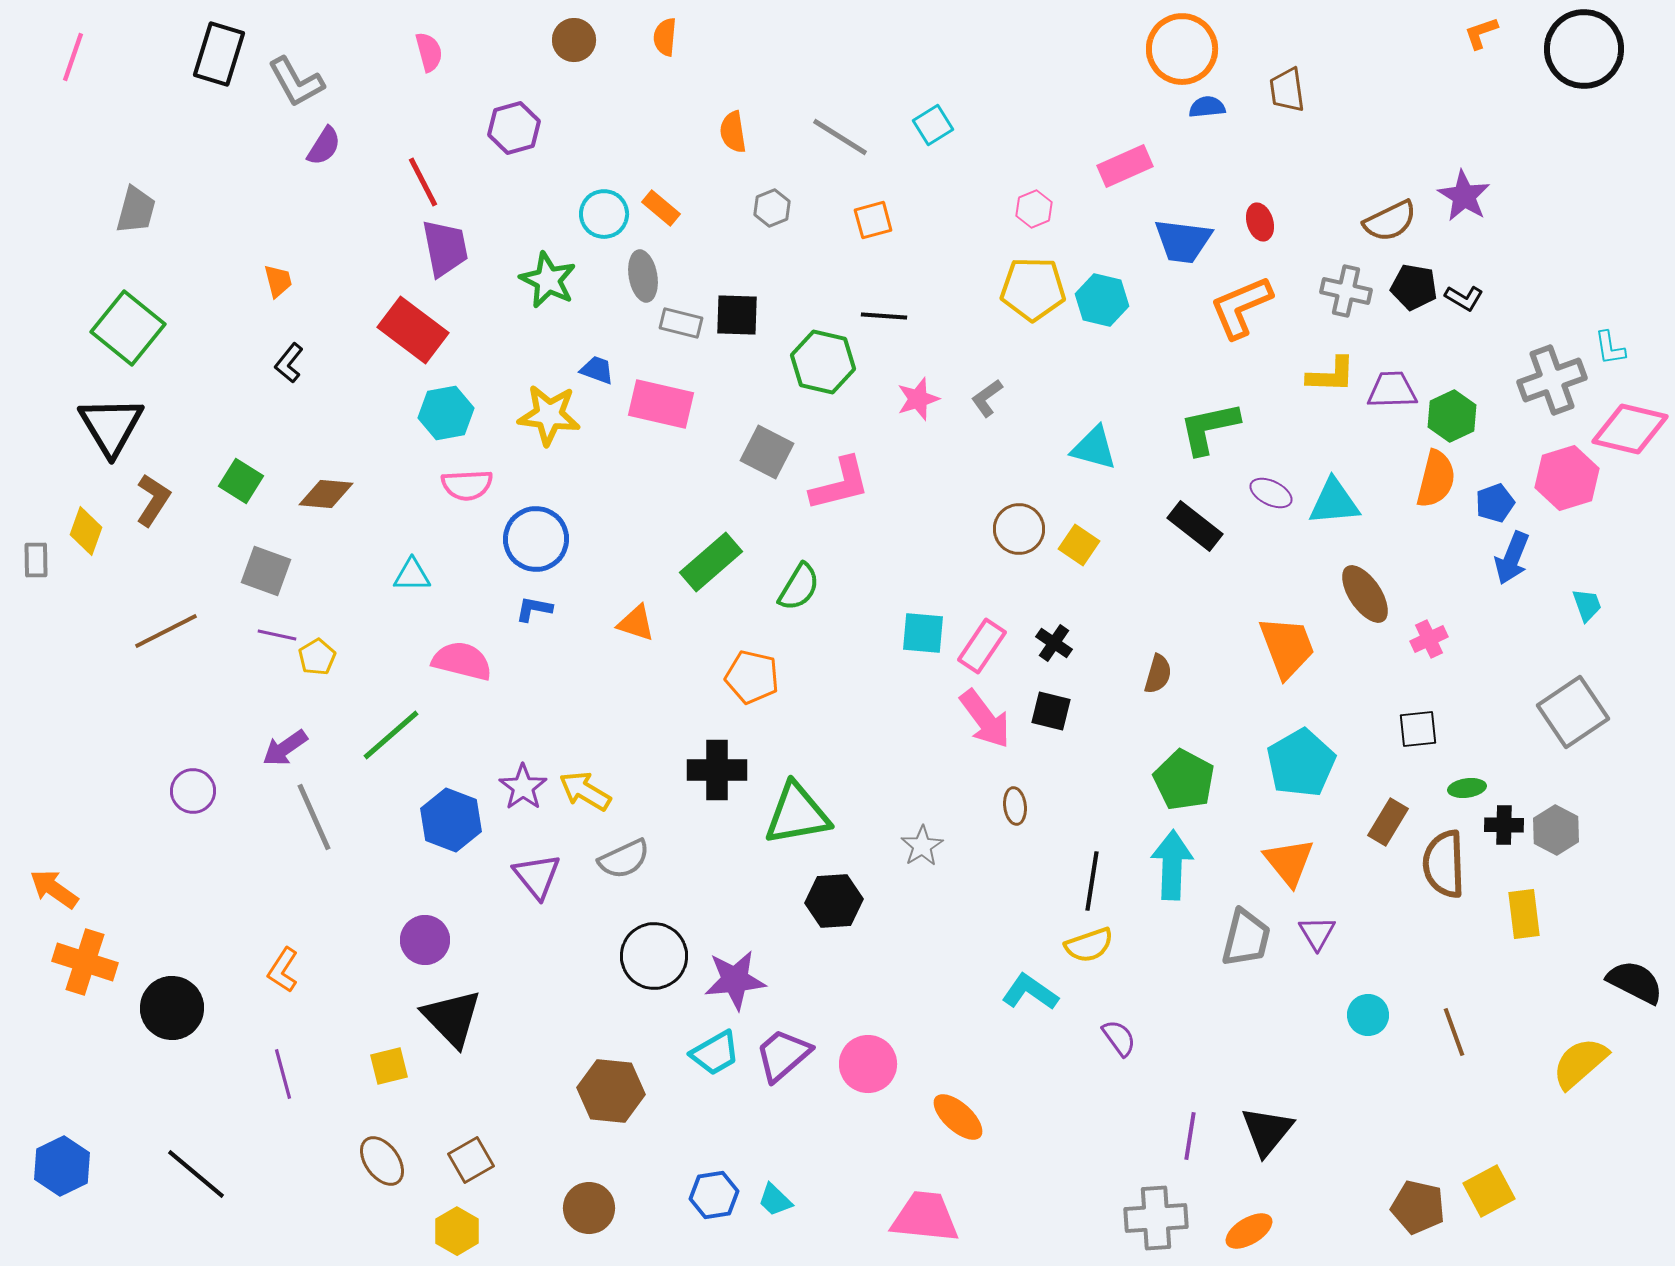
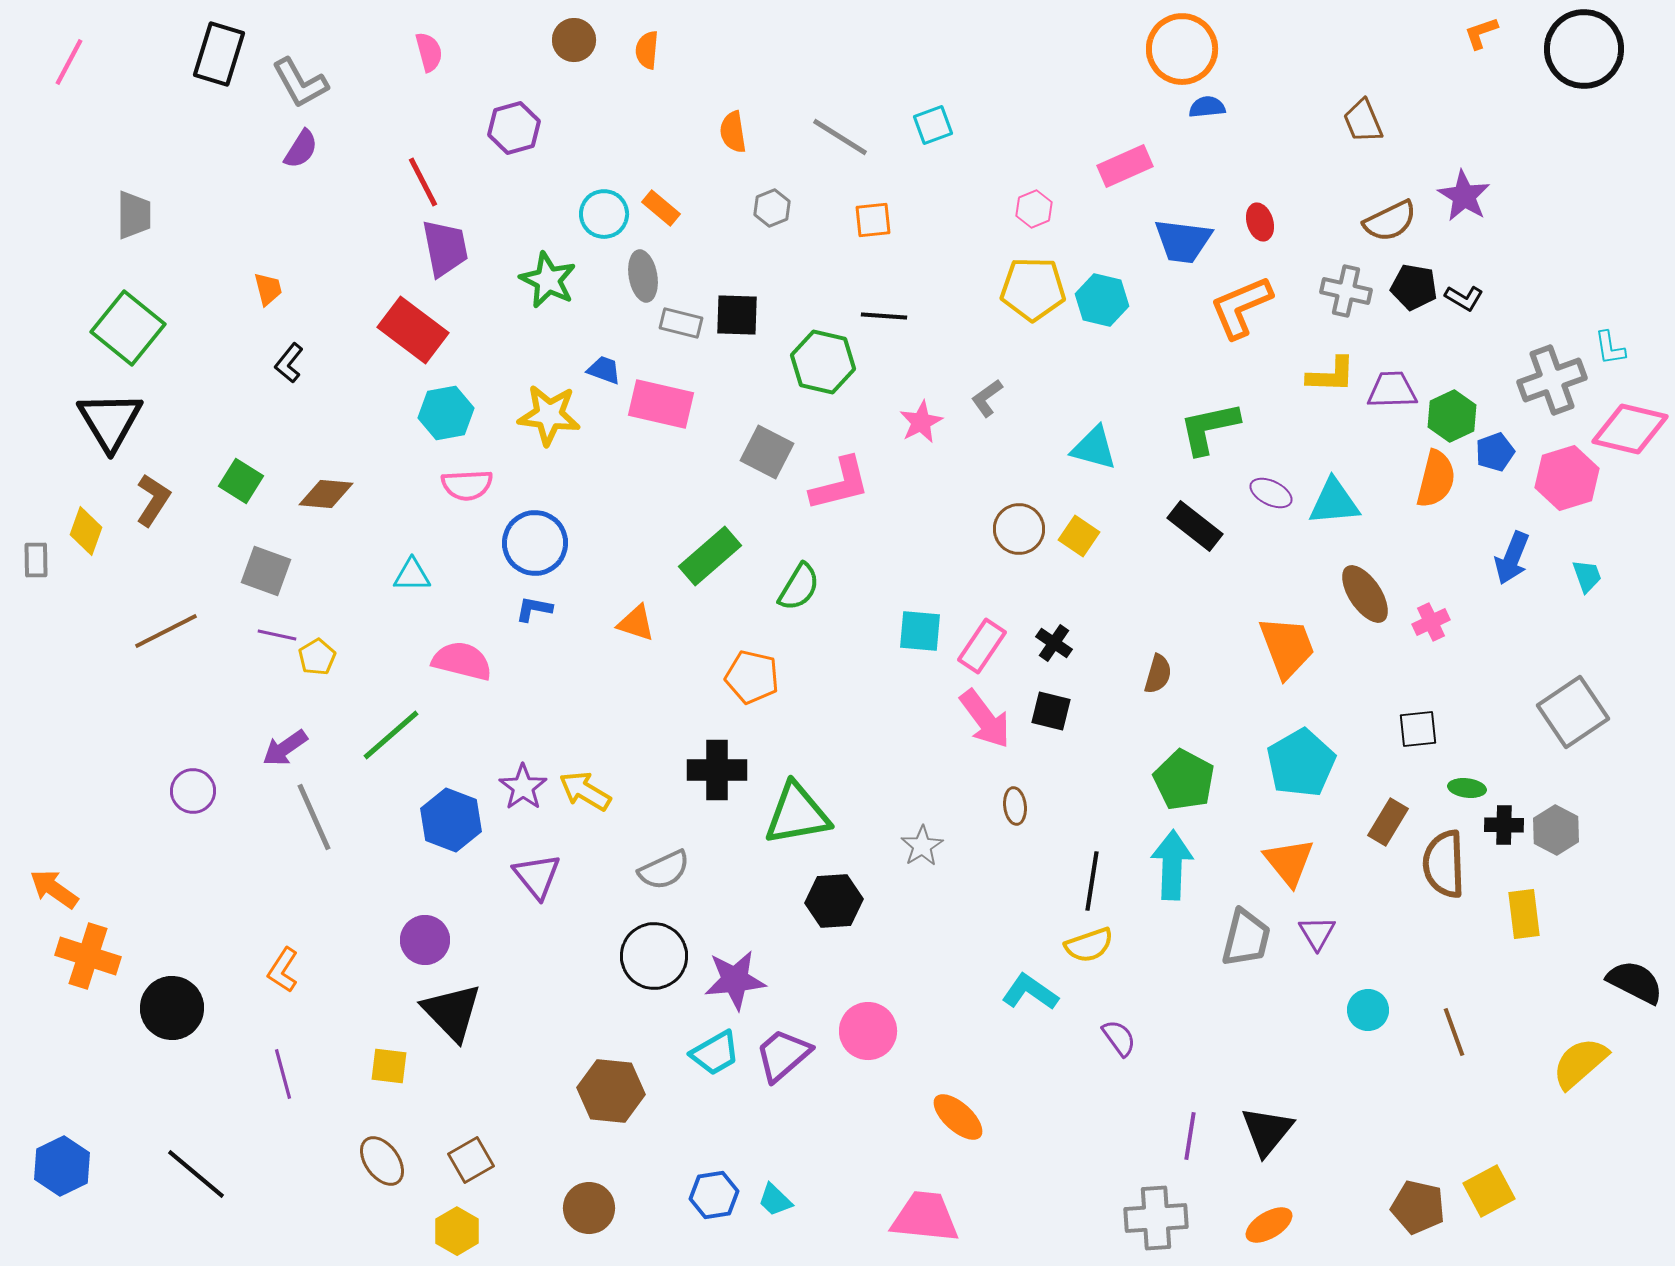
orange semicircle at (665, 37): moved 18 px left, 13 px down
pink line at (73, 57): moved 4 px left, 5 px down; rotated 9 degrees clockwise
gray L-shape at (296, 82): moved 4 px right, 1 px down
brown trapezoid at (1287, 90): moved 76 px right, 31 px down; rotated 15 degrees counterclockwise
cyan square at (933, 125): rotated 12 degrees clockwise
purple semicircle at (324, 146): moved 23 px left, 3 px down
gray trapezoid at (136, 210): moved 2 px left, 5 px down; rotated 15 degrees counterclockwise
orange square at (873, 220): rotated 9 degrees clockwise
orange trapezoid at (278, 281): moved 10 px left, 8 px down
blue trapezoid at (597, 370): moved 7 px right
pink star at (918, 399): moved 3 px right, 23 px down; rotated 9 degrees counterclockwise
black triangle at (111, 426): moved 1 px left, 5 px up
blue pentagon at (1495, 503): moved 51 px up
blue circle at (536, 539): moved 1 px left, 4 px down
yellow square at (1079, 545): moved 9 px up
green rectangle at (711, 562): moved 1 px left, 6 px up
cyan trapezoid at (1587, 605): moved 29 px up
cyan square at (923, 633): moved 3 px left, 2 px up
pink cross at (1429, 639): moved 2 px right, 17 px up
green ellipse at (1467, 788): rotated 15 degrees clockwise
gray semicircle at (624, 859): moved 40 px right, 11 px down
orange cross at (85, 962): moved 3 px right, 6 px up
cyan circle at (1368, 1015): moved 5 px up
black triangle at (452, 1018): moved 6 px up
pink circle at (868, 1064): moved 33 px up
yellow square at (389, 1066): rotated 21 degrees clockwise
orange ellipse at (1249, 1231): moved 20 px right, 6 px up
